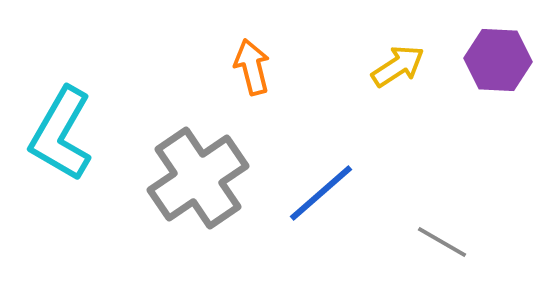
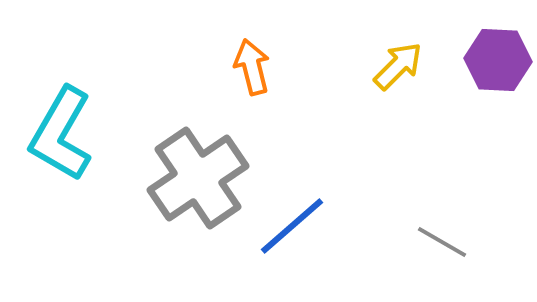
yellow arrow: rotated 12 degrees counterclockwise
blue line: moved 29 px left, 33 px down
